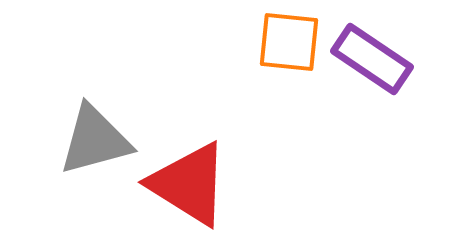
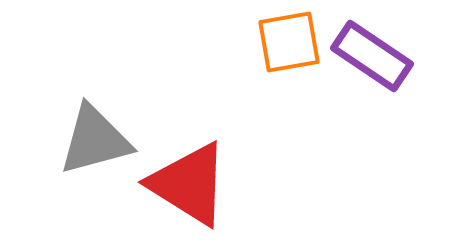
orange square: rotated 16 degrees counterclockwise
purple rectangle: moved 3 px up
